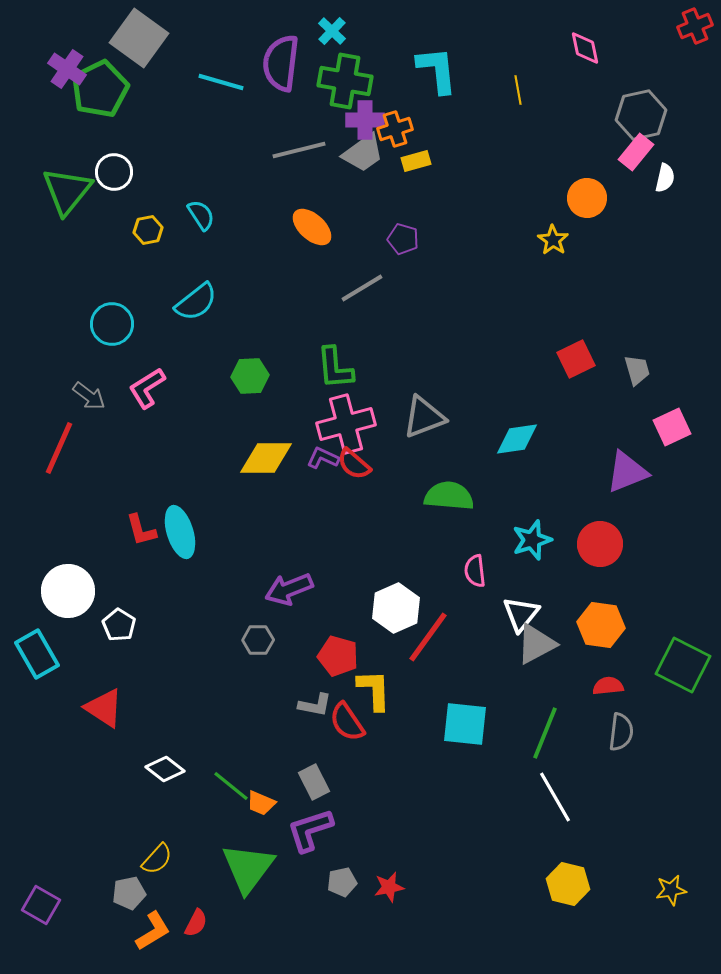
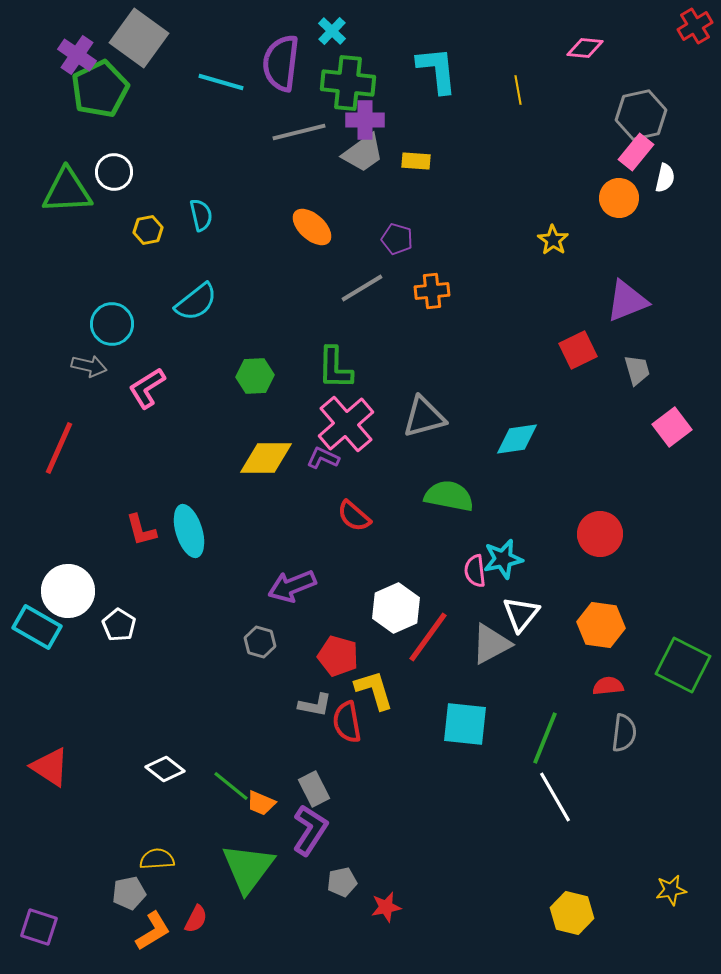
red cross at (695, 26): rotated 8 degrees counterclockwise
pink diamond at (585, 48): rotated 72 degrees counterclockwise
purple cross at (67, 69): moved 10 px right, 14 px up
green cross at (345, 81): moved 3 px right, 2 px down; rotated 4 degrees counterclockwise
orange cross at (395, 129): moved 37 px right, 162 px down; rotated 12 degrees clockwise
gray line at (299, 150): moved 18 px up
yellow rectangle at (416, 161): rotated 20 degrees clockwise
green triangle at (67, 191): rotated 48 degrees clockwise
orange circle at (587, 198): moved 32 px right
cyan semicircle at (201, 215): rotated 20 degrees clockwise
purple pentagon at (403, 239): moved 6 px left
red square at (576, 359): moved 2 px right, 9 px up
green L-shape at (335, 368): rotated 6 degrees clockwise
green hexagon at (250, 376): moved 5 px right
gray arrow at (89, 396): moved 30 px up; rotated 24 degrees counterclockwise
gray triangle at (424, 417): rotated 6 degrees clockwise
pink cross at (346, 424): rotated 26 degrees counterclockwise
pink square at (672, 427): rotated 12 degrees counterclockwise
red semicircle at (354, 464): moved 52 px down
purple triangle at (627, 472): moved 171 px up
green semicircle at (449, 496): rotated 6 degrees clockwise
cyan ellipse at (180, 532): moved 9 px right, 1 px up
cyan star at (532, 540): moved 29 px left, 19 px down; rotated 6 degrees clockwise
red circle at (600, 544): moved 10 px up
purple arrow at (289, 589): moved 3 px right, 3 px up
gray hexagon at (258, 640): moved 2 px right, 2 px down; rotated 16 degrees clockwise
gray triangle at (536, 644): moved 45 px left
cyan rectangle at (37, 654): moved 27 px up; rotated 30 degrees counterclockwise
yellow L-shape at (374, 690): rotated 15 degrees counterclockwise
red triangle at (104, 708): moved 54 px left, 59 px down
red semicircle at (347, 722): rotated 24 degrees clockwise
gray semicircle at (621, 732): moved 3 px right, 1 px down
green line at (545, 733): moved 5 px down
gray rectangle at (314, 782): moved 7 px down
purple L-shape at (310, 830): rotated 141 degrees clockwise
yellow semicircle at (157, 859): rotated 136 degrees counterclockwise
yellow hexagon at (568, 884): moved 4 px right, 29 px down
red star at (389, 887): moved 3 px left, 20 px down
purple square at (41, 905): moved 2 px left, 22 px down; rotated 12 degrees counterclockwise
red semicircle at (196, 923): moved 4 px up
